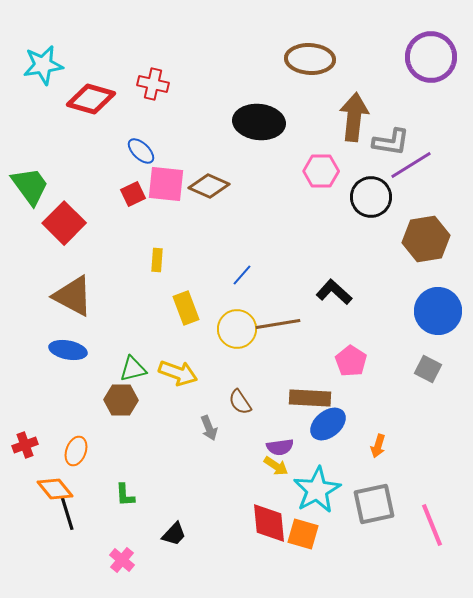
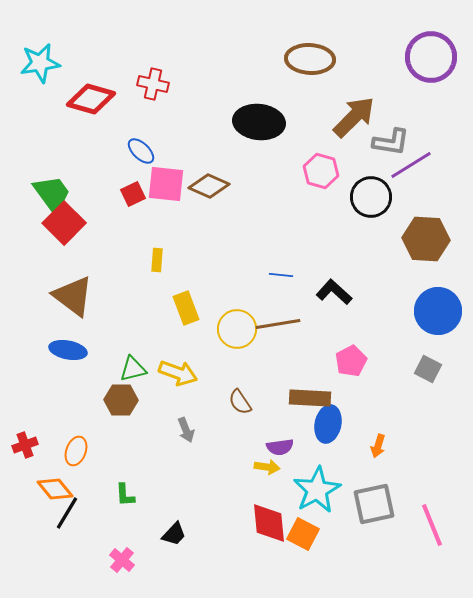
cyan star at (43, 65): moved 3 px left, 2 px up
brown arrow at (354, 117): rotated 39 degrees clockwise
pink hexagon at (321, 171): rotated 16 degrees clockwise
green trapezoid at (30, 186): moved 22 px right, 8 px down
brown hexagon at (426, 239): rotated 12 degrees clockwise
blue line at (242, 275): moved 39 px right; rotated 55 degrees clockwise
brown triangle at (73, 296): rotated 9 degrees clockwise
pink pentagon at (351, 361): rotated 12 degrees clockwise
blue ellipse at (328, 424): rotated 39 degrees counterclockwise
gray arrow at (209, 428): moved 23 px left, 2 px down
yellow arrow at (276, 466): moved 9 px left, 1 px down; rotated 25 degrees counterclockwise
black line at (67, 513): rotated 48 degrees clockwise
orange square at (303, 534): rotated 12 degrees clockwise
